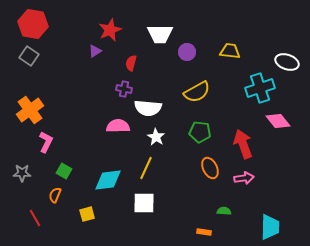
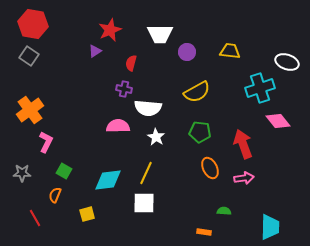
yellow line: moved 5 px down
